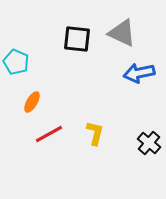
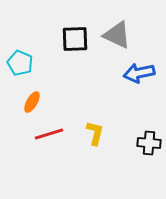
gray triangle: moved 5 px left, 2 px down
black square: moved 2 px left; rotated 8 degrees counterclockwise
cyan pentagon: moved 4 px right, 1 px down
red line: rotated 12 degrees clockwise
black cross: rotated 35 degrees counterclockwise
